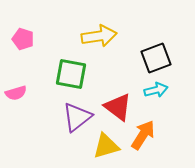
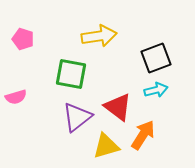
pink semicircle: moved 4 px down
